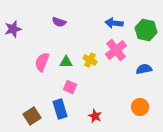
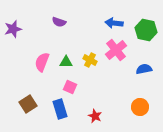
brown square: moved 4 px left, 12 px up
